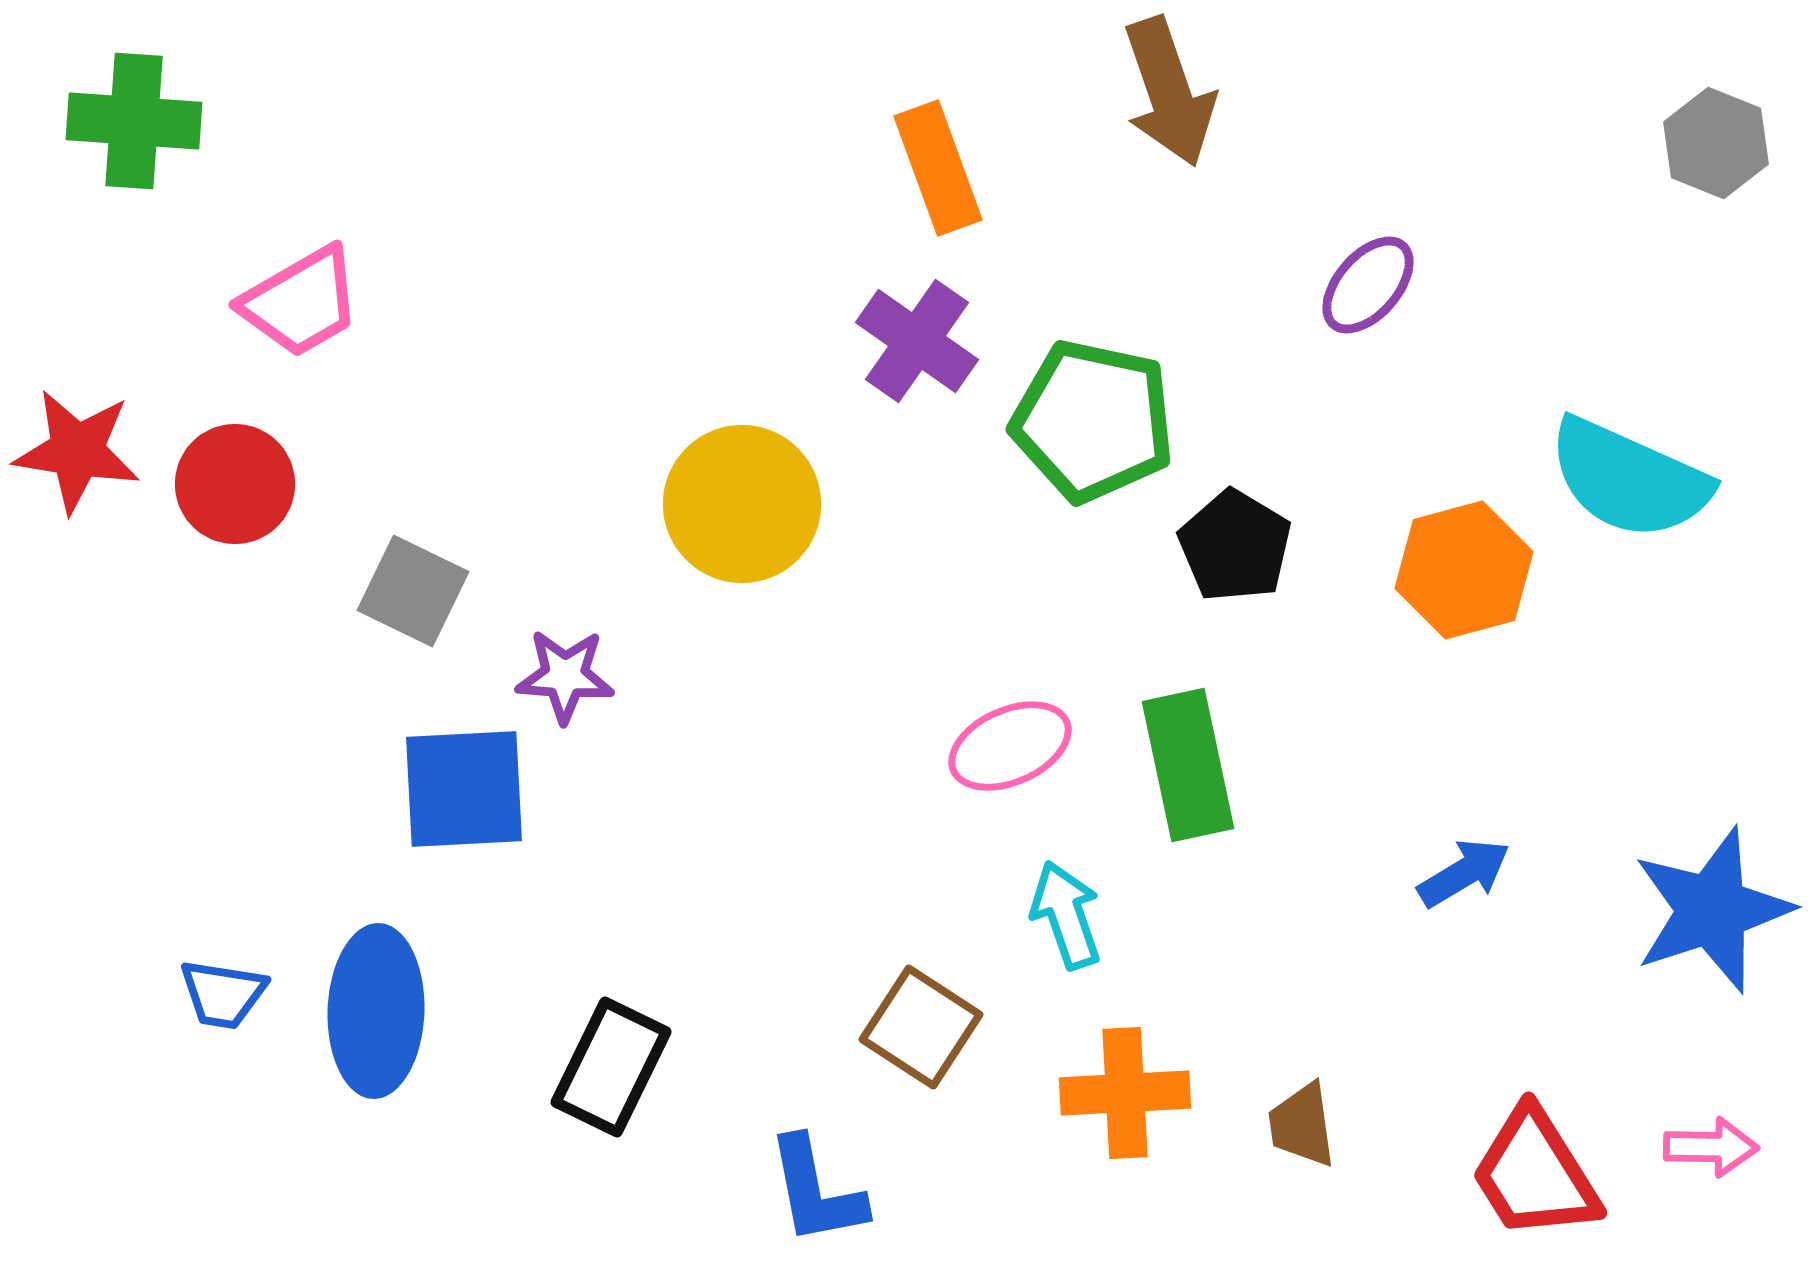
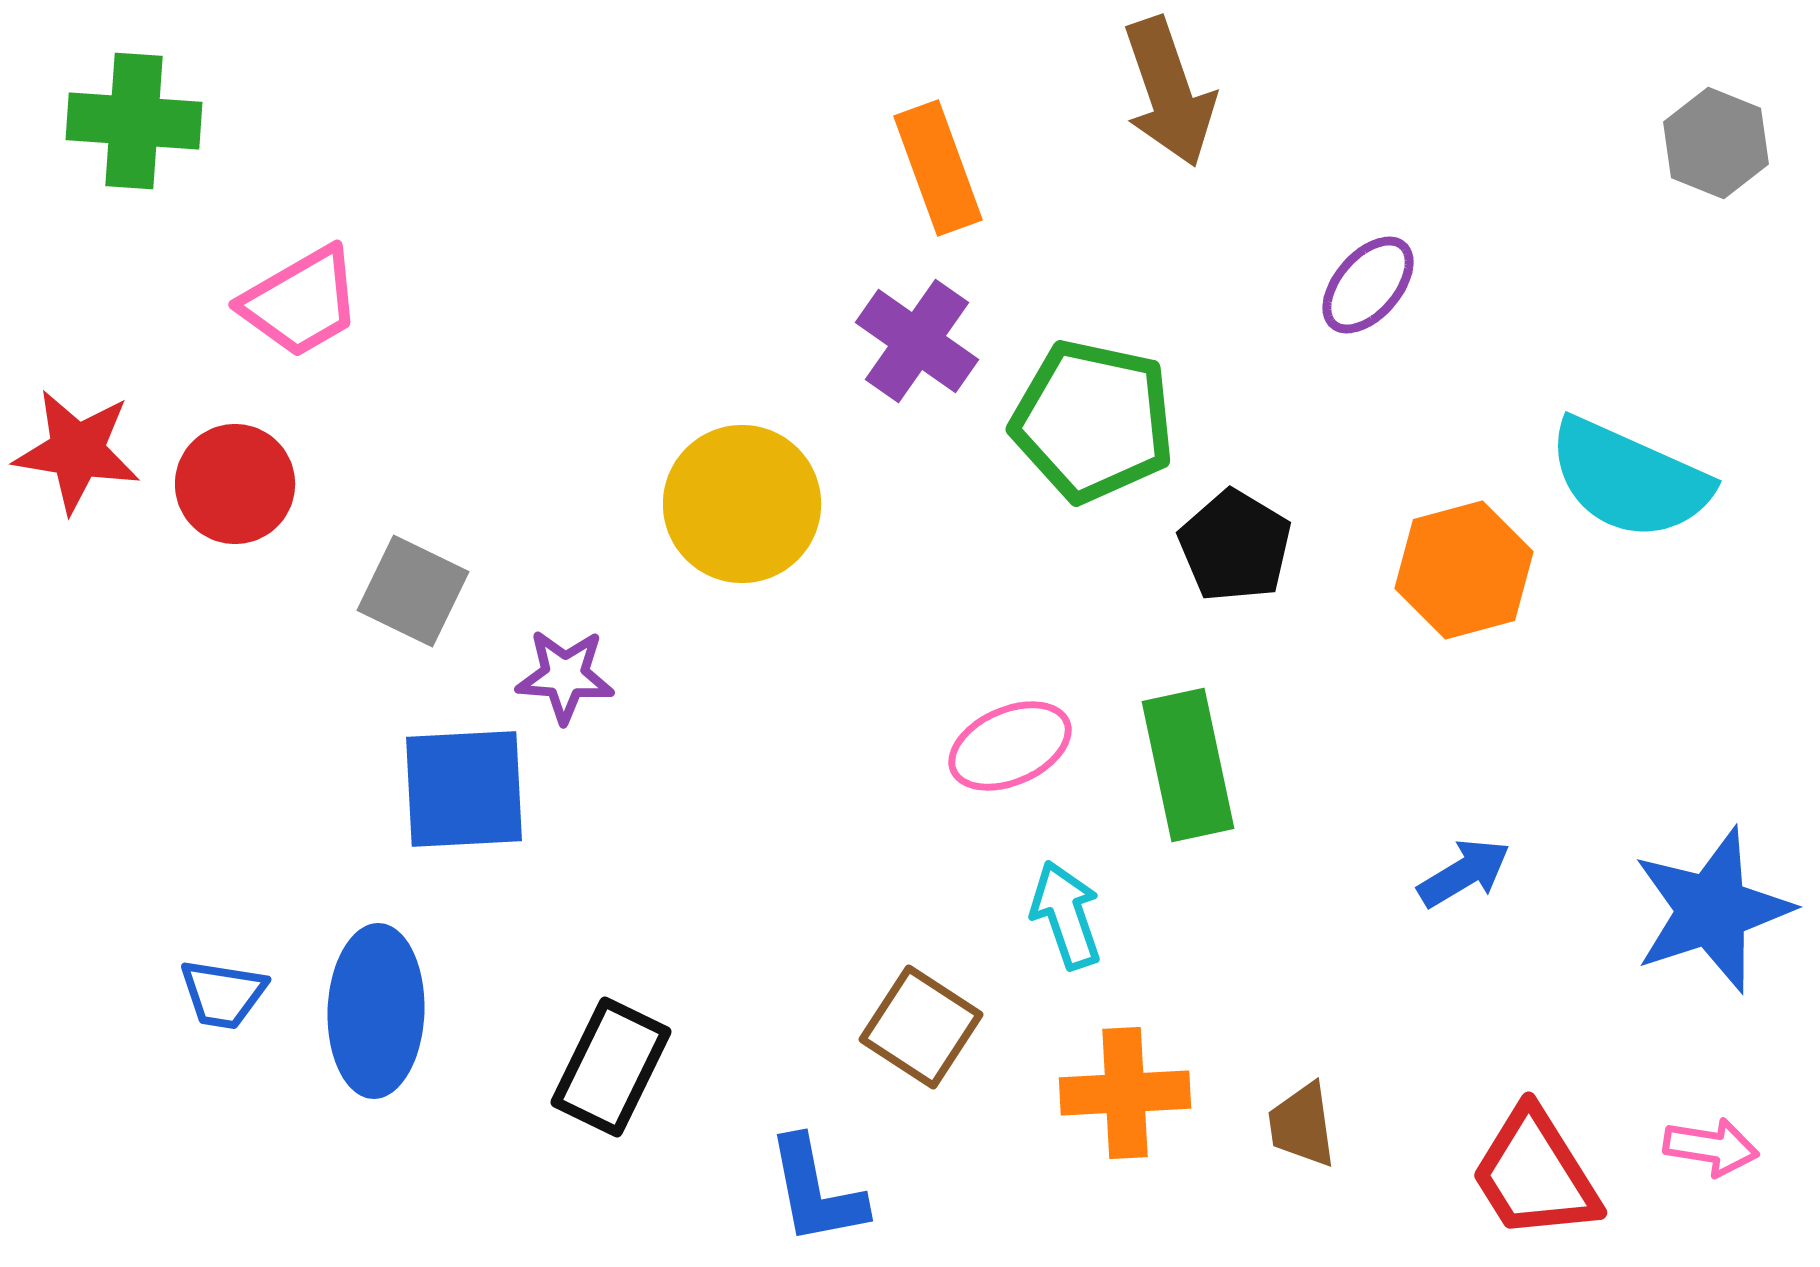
pink arrow: rotated 8 degrees clockwise
